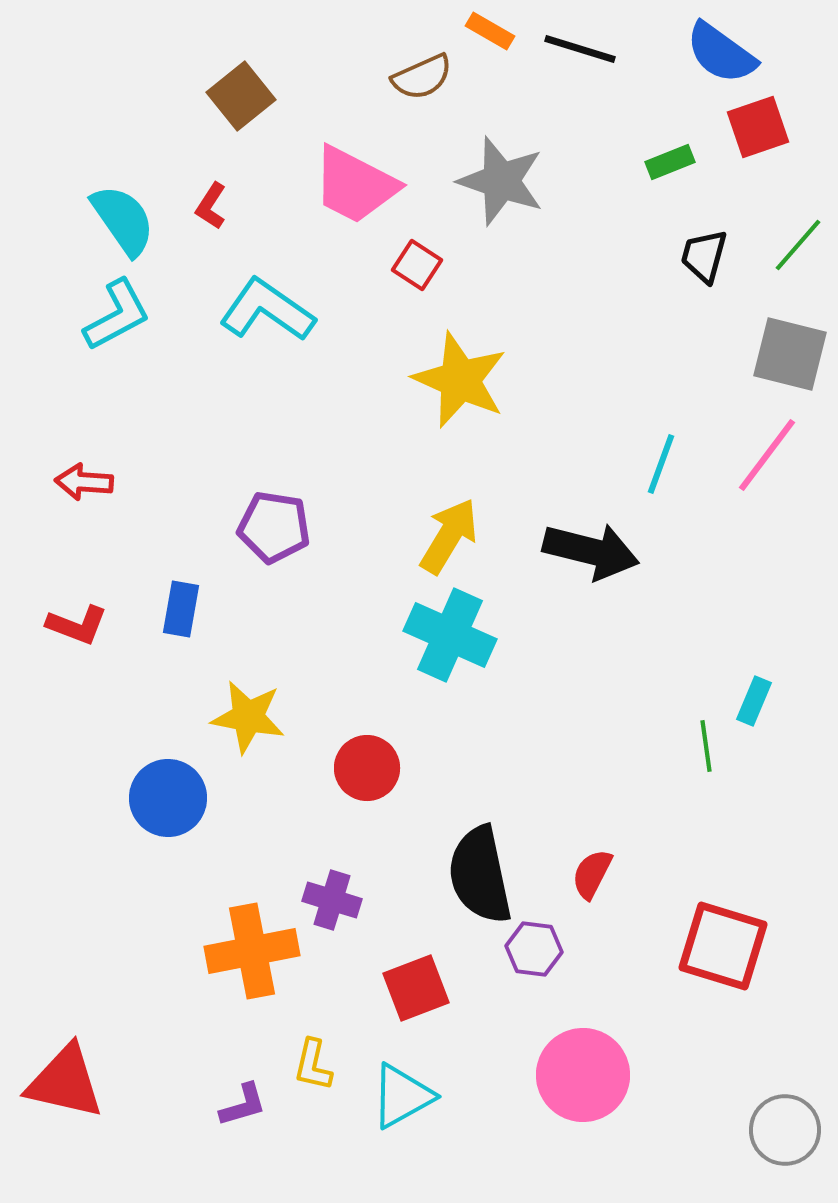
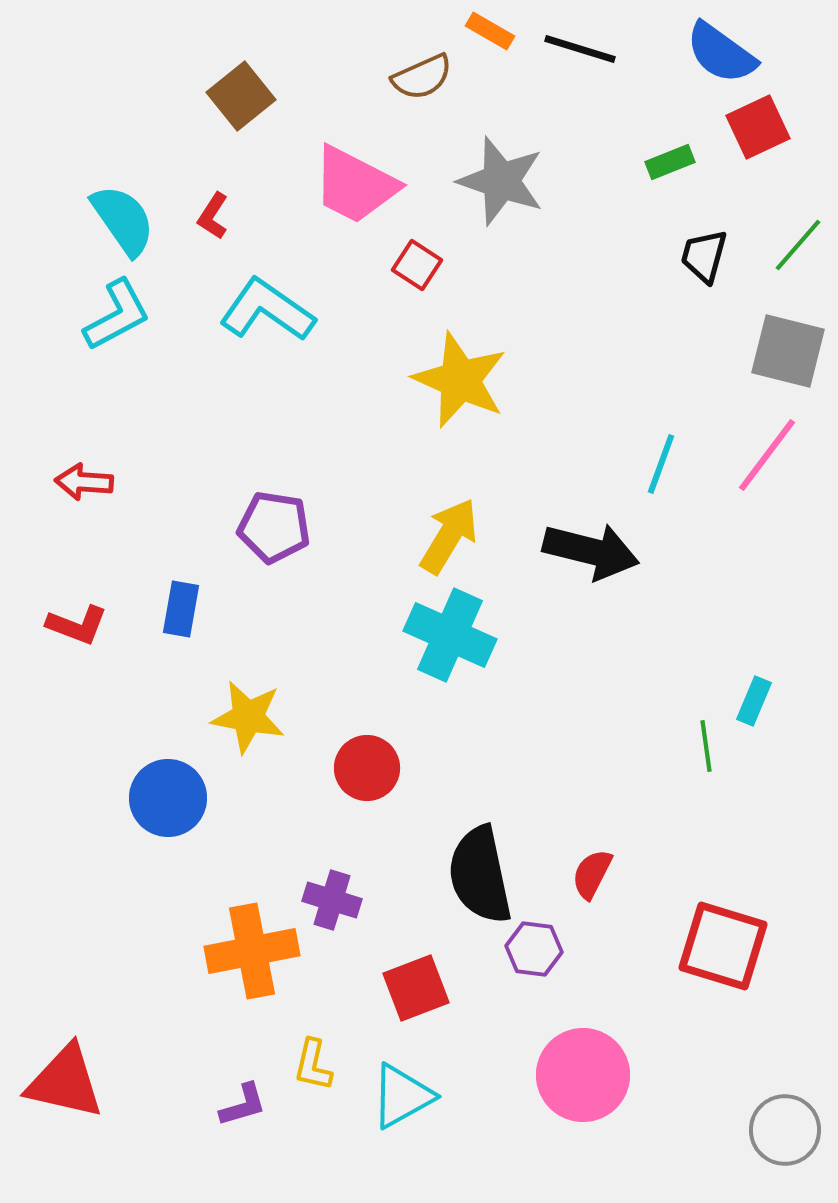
red square at (758, 127): rotated 6 degrees counterclockwise
red L-shape at (211, 206): moved 2 px right, 10 px down
gray square at (790, 354): moved 2 px left, 3 px up
